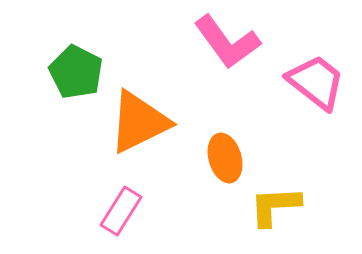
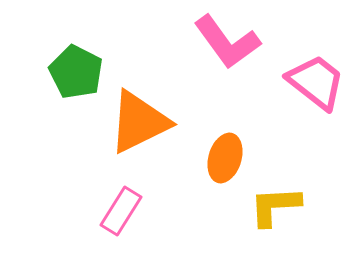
orange ellipse: rotated 33 degrees clockwise
